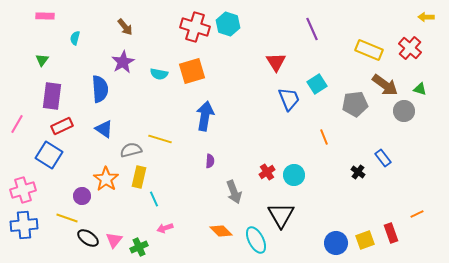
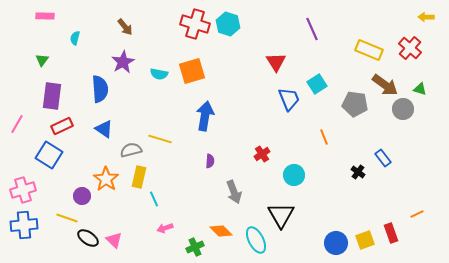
red cross at (195, 27): moved 3 px up
gray pentagon at (355, 104): rotated 15 degrees clockwise
gray circle at (404, 111): moved 1 px left, 2 px up
red cross at (267, 172): moved 5 px left, 18 px up
pink triangle at (114, 240): rotated 24 degrees counterclockwise
green cross at (139, 247): moved 56 px right
